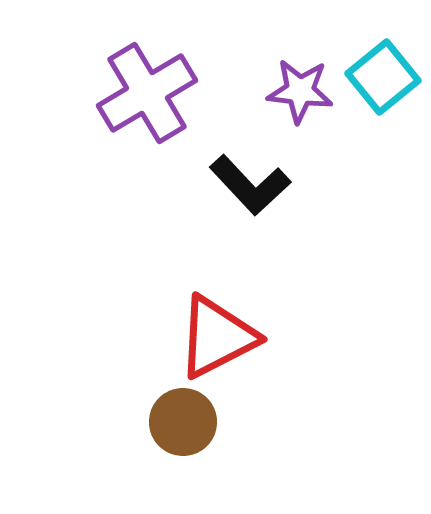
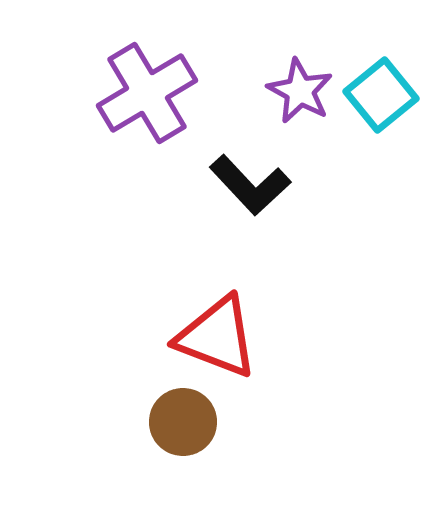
cyan square: moved 2 px left, 18 px down
purple star: rotated 22 degrees clockwise
red triangle: rotated 48 degrees clockwise
